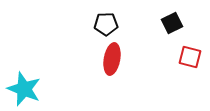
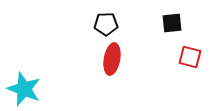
black square: rotated 20 degrees clockwise
